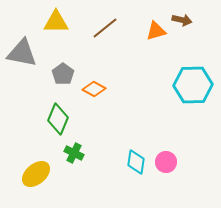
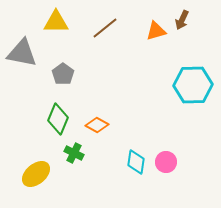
brown arrow: rotated 102 degrees clockwise
orange diamond: moved 3 px right, 36 px down
